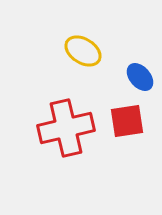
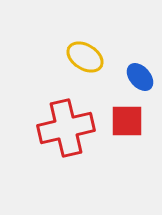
yellow ellipse: moved 2 px right, 6 px down
red square: rotated 9 degrees clockwise
